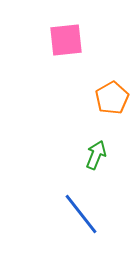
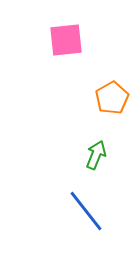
blue line: moved 5 px right, 3 px up
